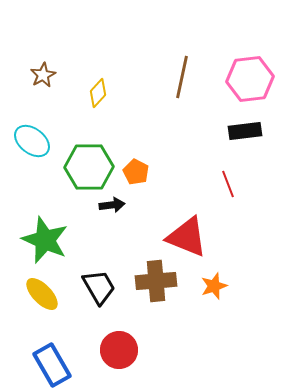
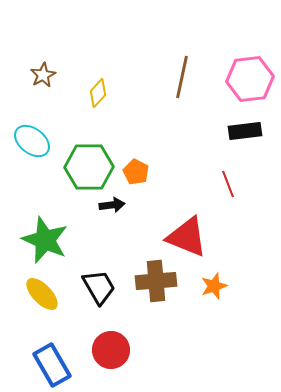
red circle: moved 8 px left
